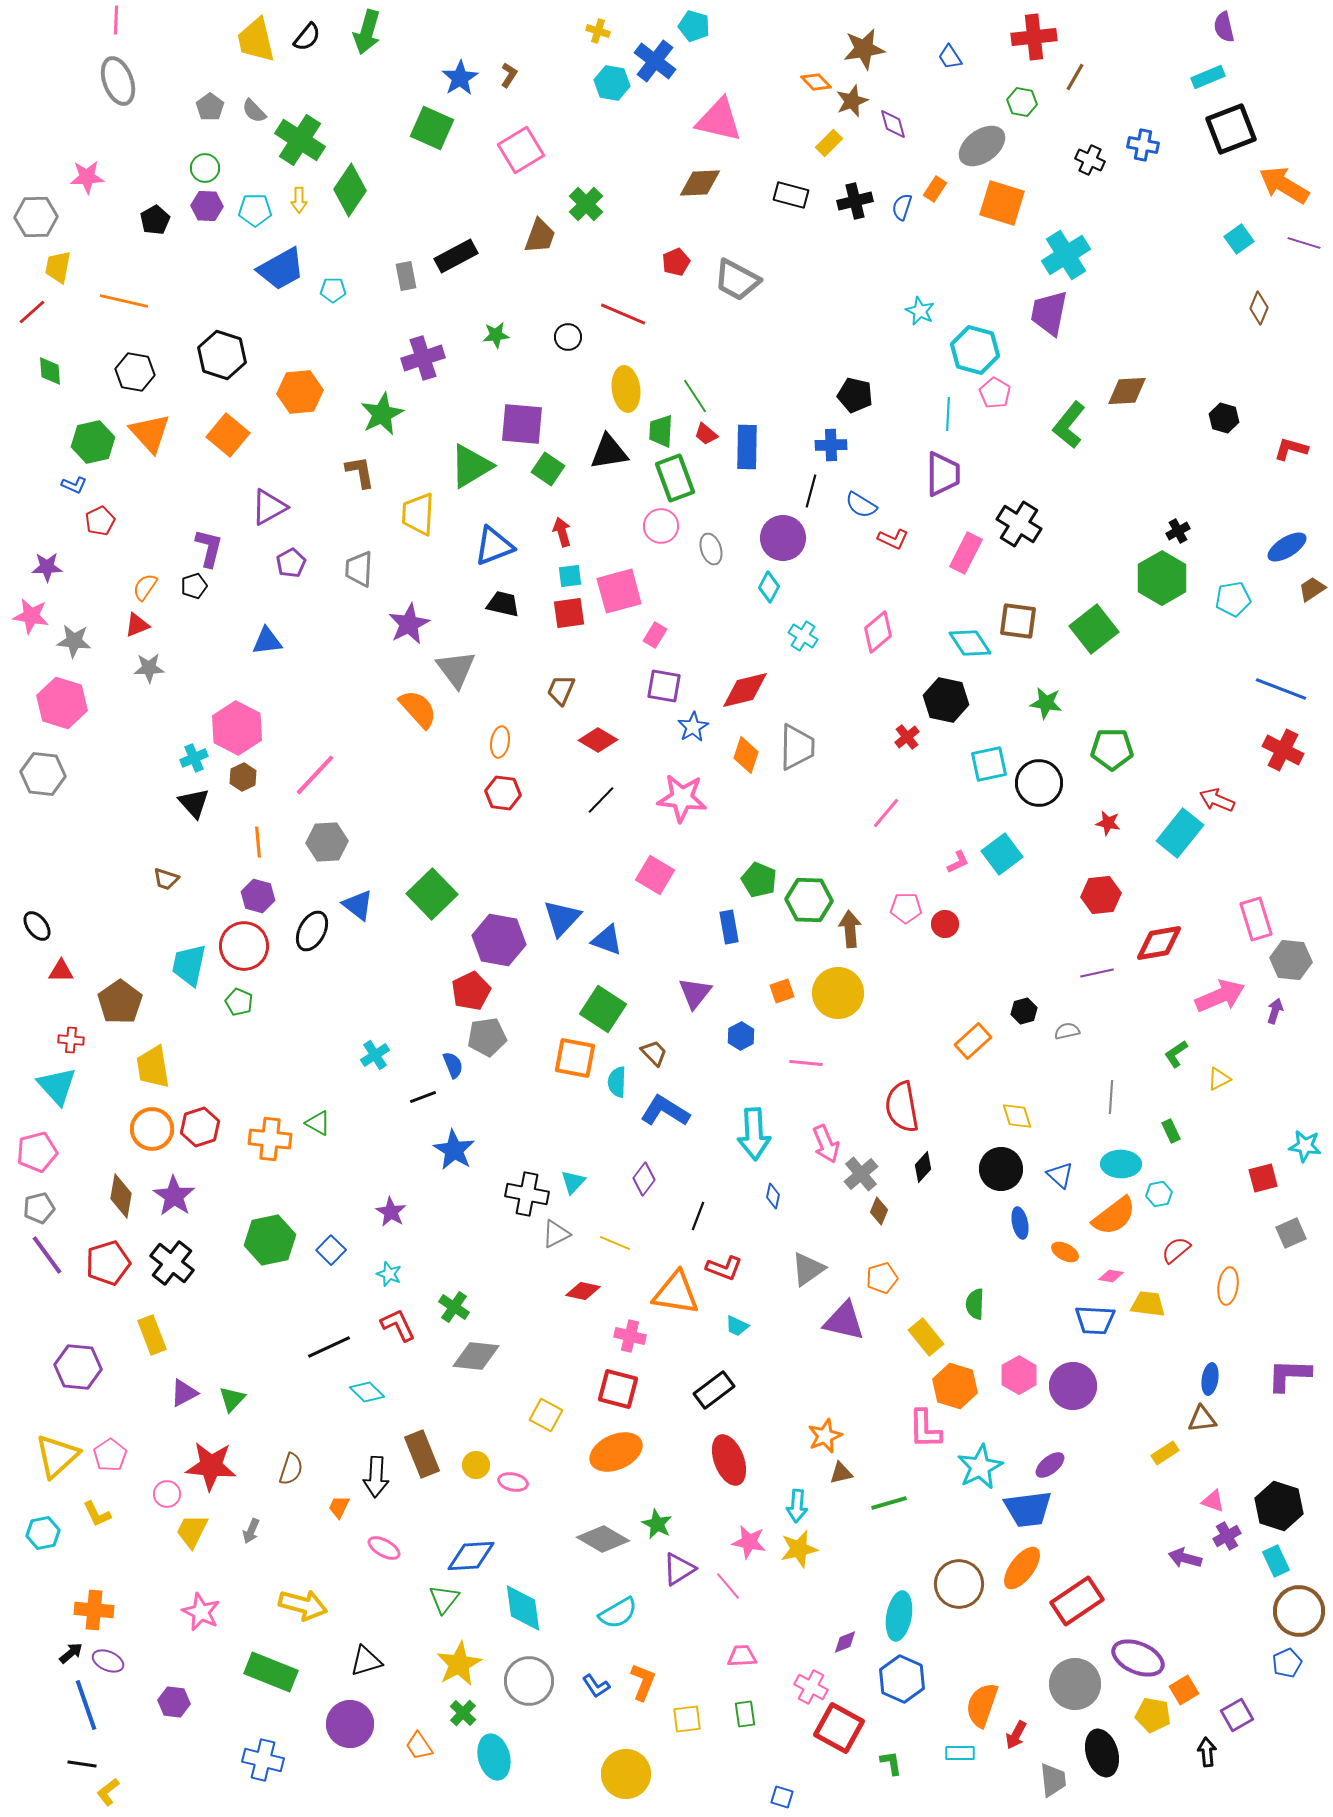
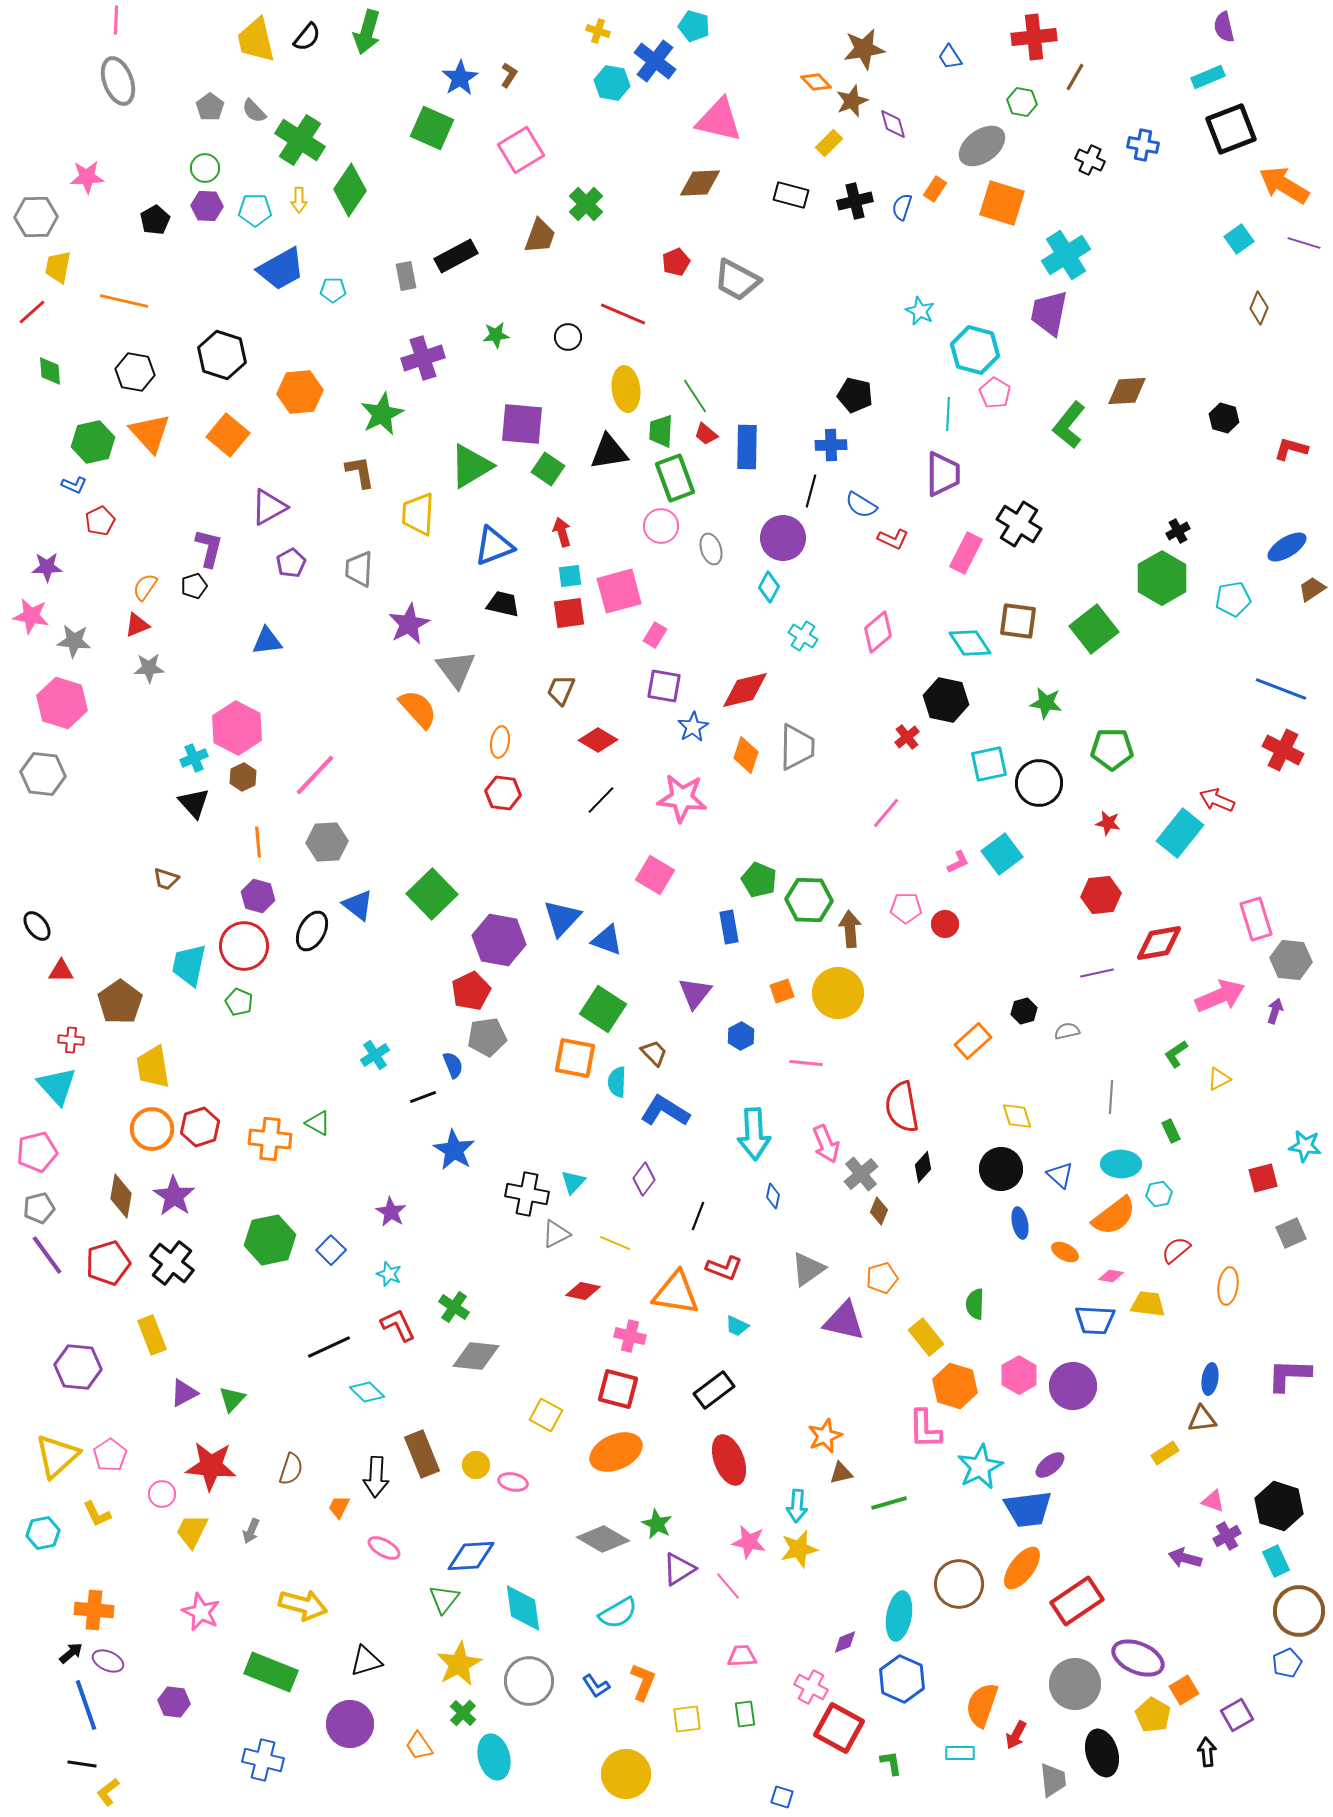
pink circle at (167, 1494): moved 5 px left
yellow pentagon at (1153, 1715): rotated 20 degrees clockwise
